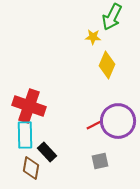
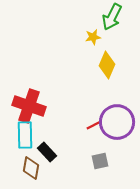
yellow star: rotated 14 degrees counterclockwise
purple circle: moved 1 px left, 1 px down
